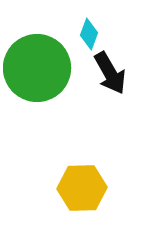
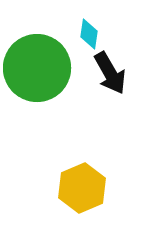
cyan diamond: rotated 12 degrees counterclockwise
yellow hexagon: rotated 21 degrees counterclockwise
